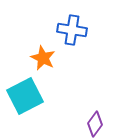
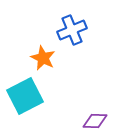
blue cross: rotated 32 degrees counterclockwise
purple diamond: moved 3 px up; rotated 55 degrees clockwise
